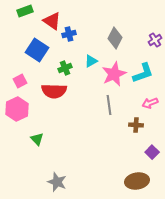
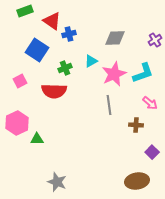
gray diamond: rotated 60 degrees clockwise
pink arrow: rotated 119 degrees counterclockwise
pink hexagon: moved 14 px down
green triangle: rotated 48 degrees counterclockwise
